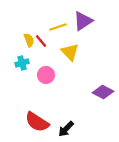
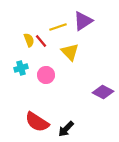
cyan cross: moved 1 px left, 5 px down
